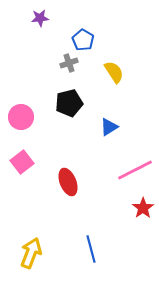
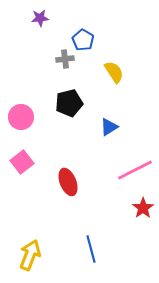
gray cross: moved 4 px left, 4 px up; rotated 12 degrees clockwise
yellow arrow: moved 1 px left, 2 px down
